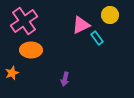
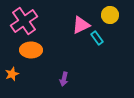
orange star: moved 1 px down
purple arrow: moved 1 px left
